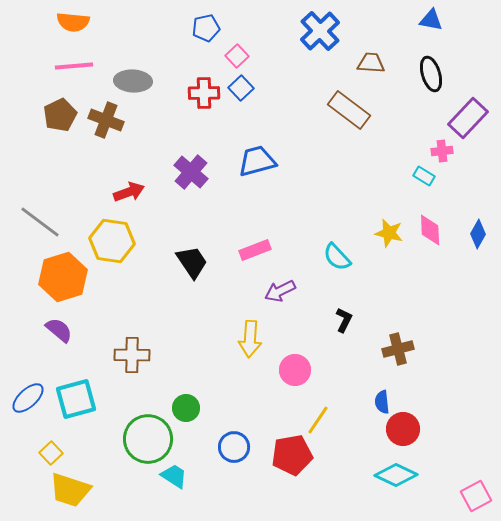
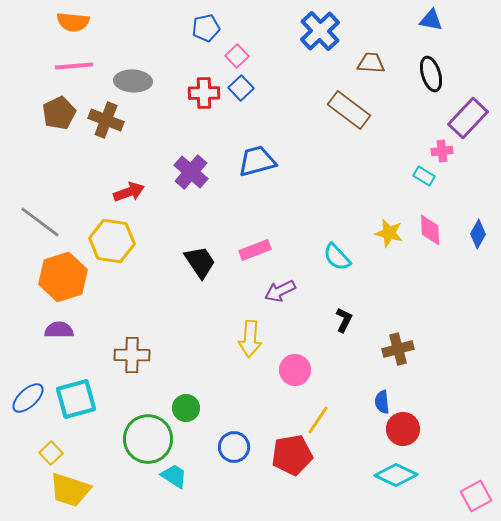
brown pentagon at (60, 115): moved 1 px left, 2 px up
black trapezoid at (192, 262): moved 8 px right
purple semicircle at (59, 330): rotated 40 degrees counterclockwise
